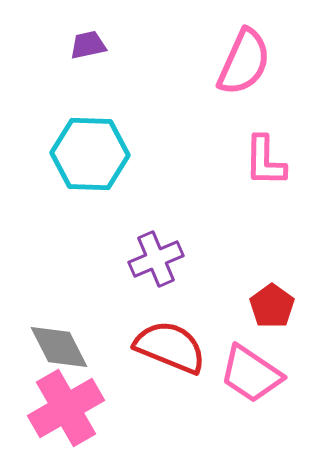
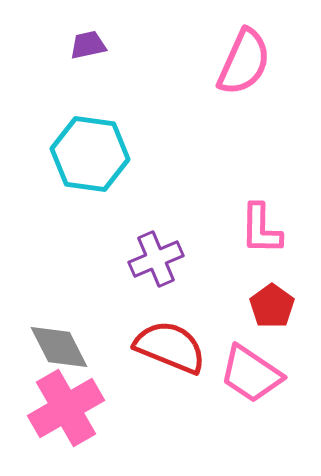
cyan hexagon: rotated 6 degrees clockwise
pink L-shape: moved 4 px left, 68 px down
